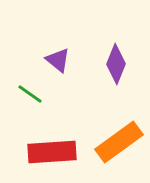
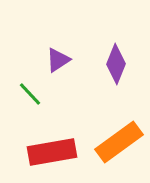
purple triangle: rotated 48 degrees clockwise
green line: rotated 12 degrees clockwise
red rectangle: rotated 6 degrees counterclockwise
